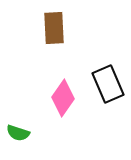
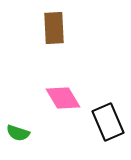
black rectangle: moved 38 px down
pink diamond: rotated 66 degrees counterclockwise
